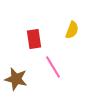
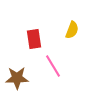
pink line: moved 1 px up
brown star: moved 1 px right, 1 px up; rotated 15 degrees counterclockwise
